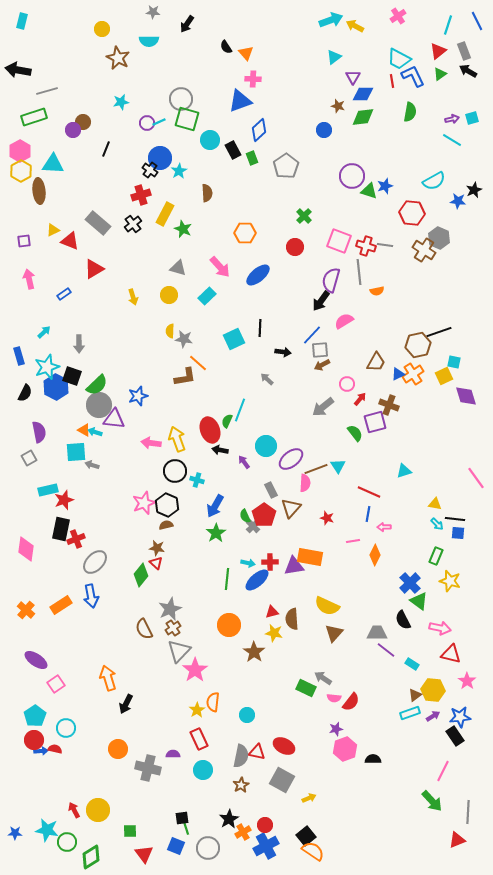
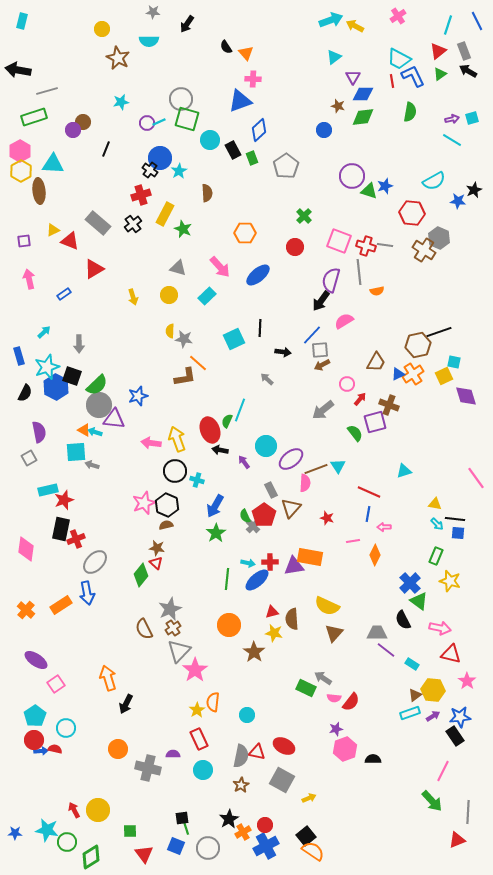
gray arrow at (323, 407): moved 3 px down
blue arrow at (91, 596): moved 4 px left, 3 px up
